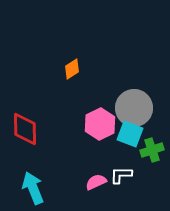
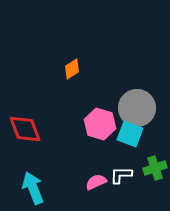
gray circle: moved 3 px right
pink hexagon: rotated 16 degrees counterclockwise
red diamond: rotated 20 degrees counterclockwise
green cross: moved 3 px right, 18 px down
